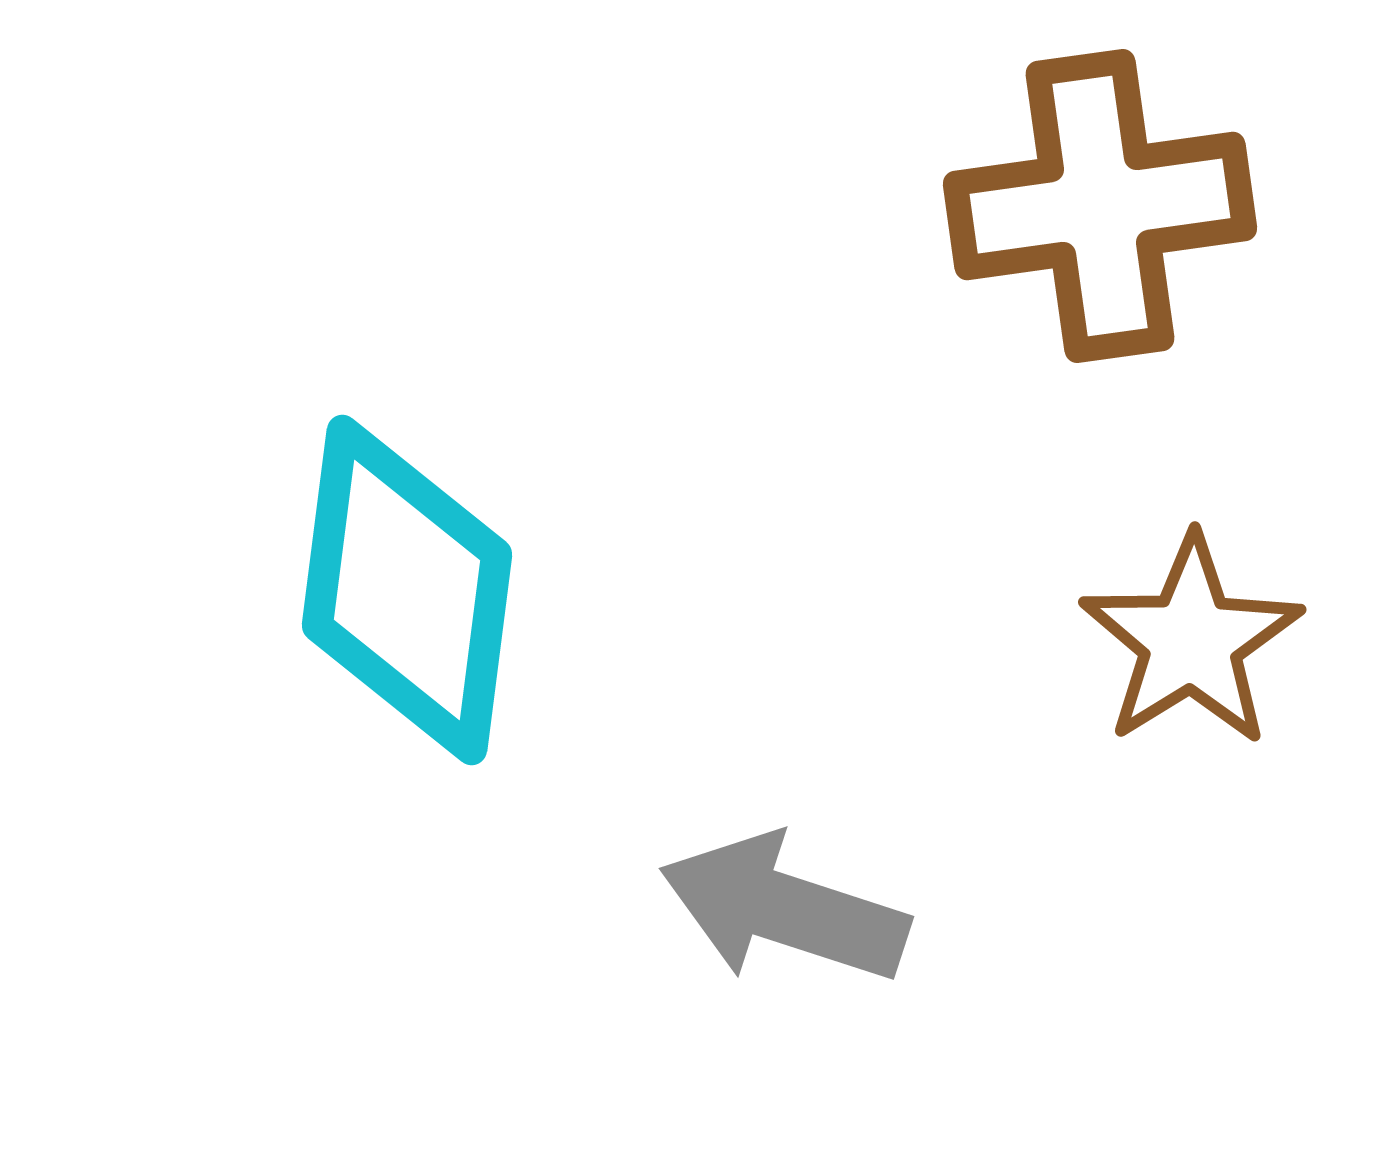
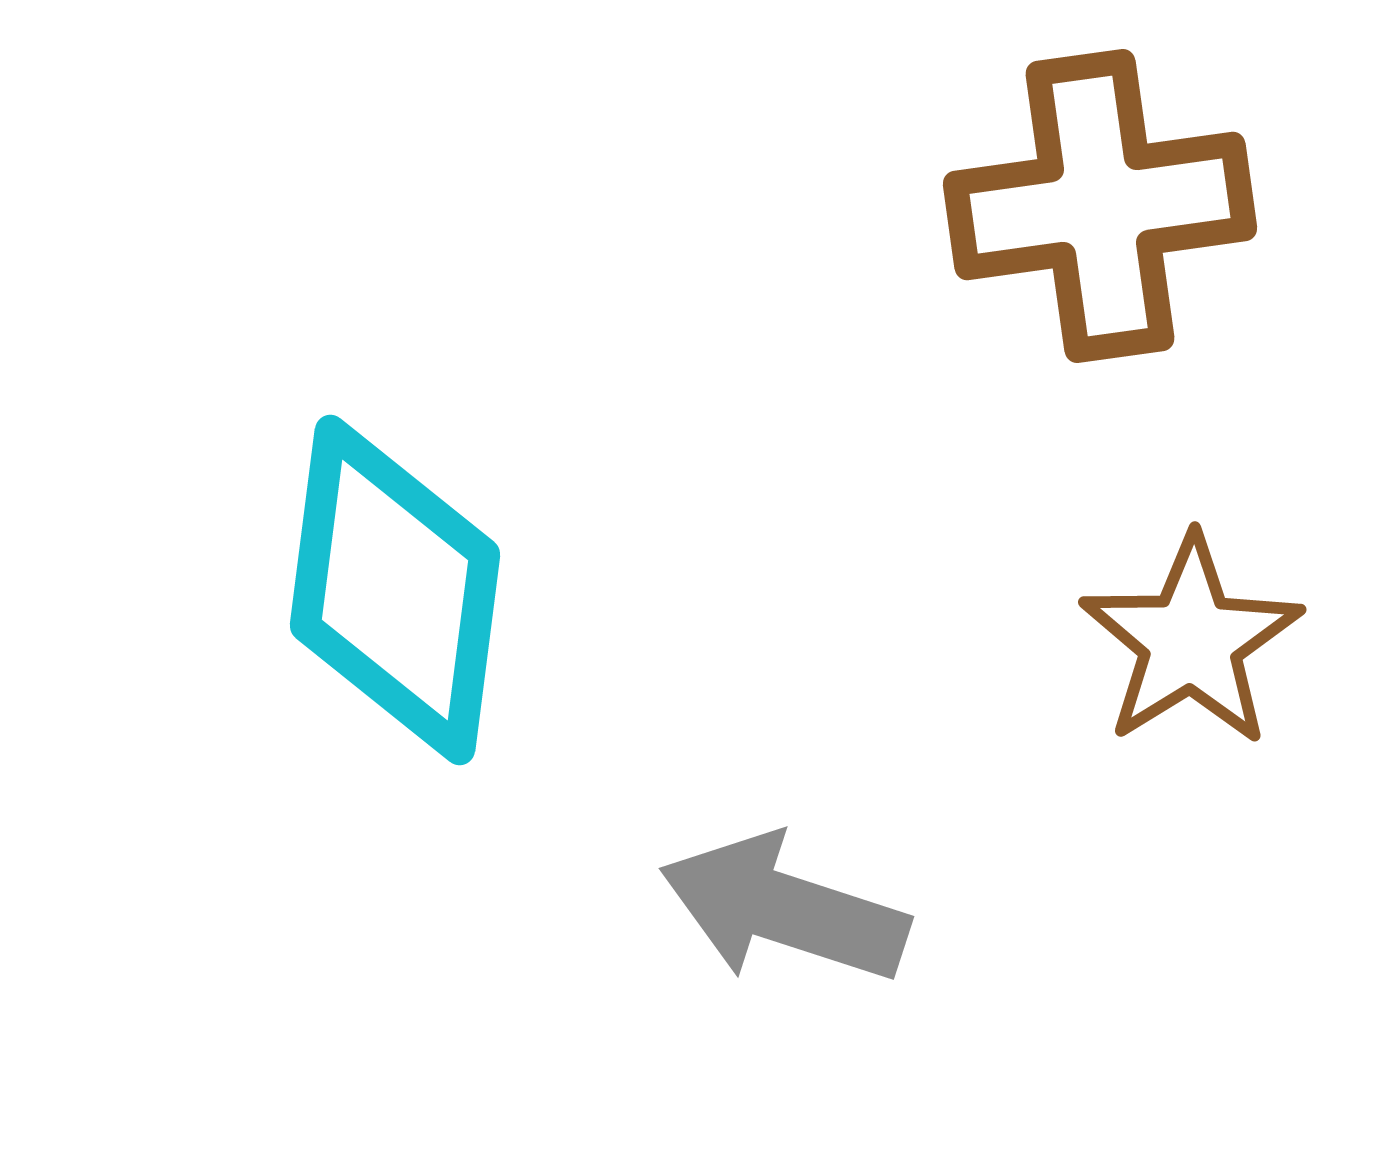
cyan diamond: moved 12 px left
